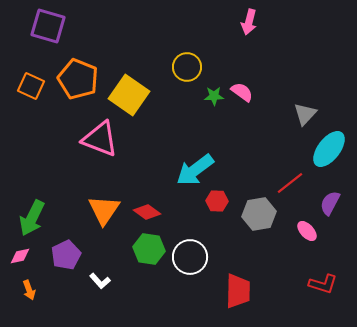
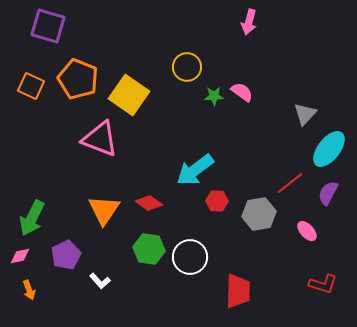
purple semicircle: moved 2 px left, 10 px up
red diamond: moved 2 px right, 9 px up
